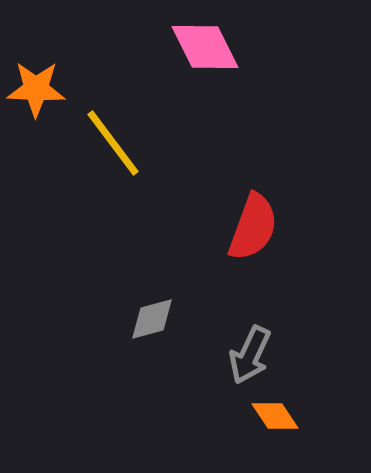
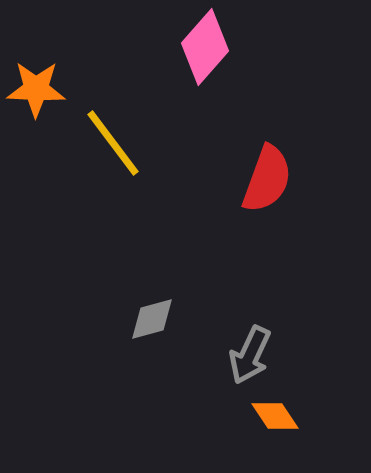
pink diamond: rotated 68 degrees clockwise
red semicircle: moved 14 px right, 48 px up
